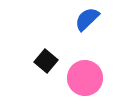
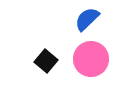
pink circle: moved 6 px right, 19 px up
